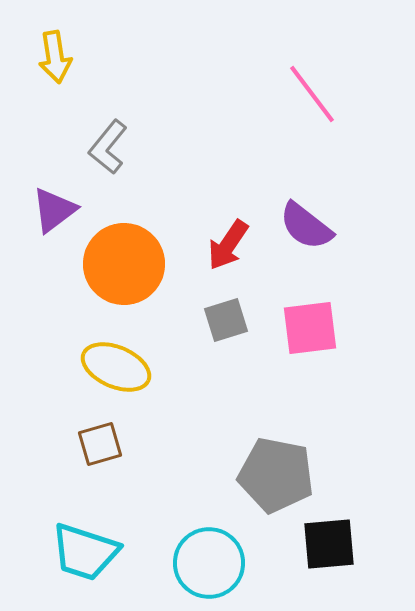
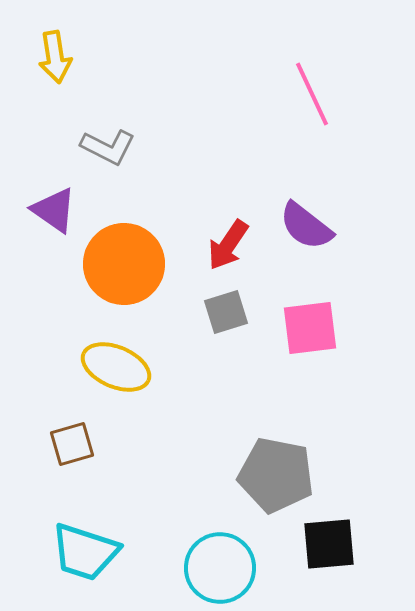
pink line: rotated 12 degrees clockwise
gray L-shape: rotated 102 degrees counterclockwise
purple triangle: rotated 48 degrees counterclockwise
gray square: moved 8 px up
brown square: moved 28 px left
cyan circle: moved 11 px right, 5 px down
